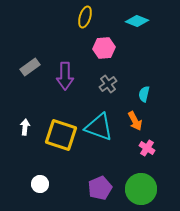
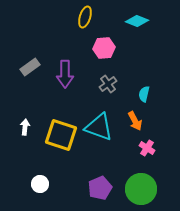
purple arrow: moved 2 px up
